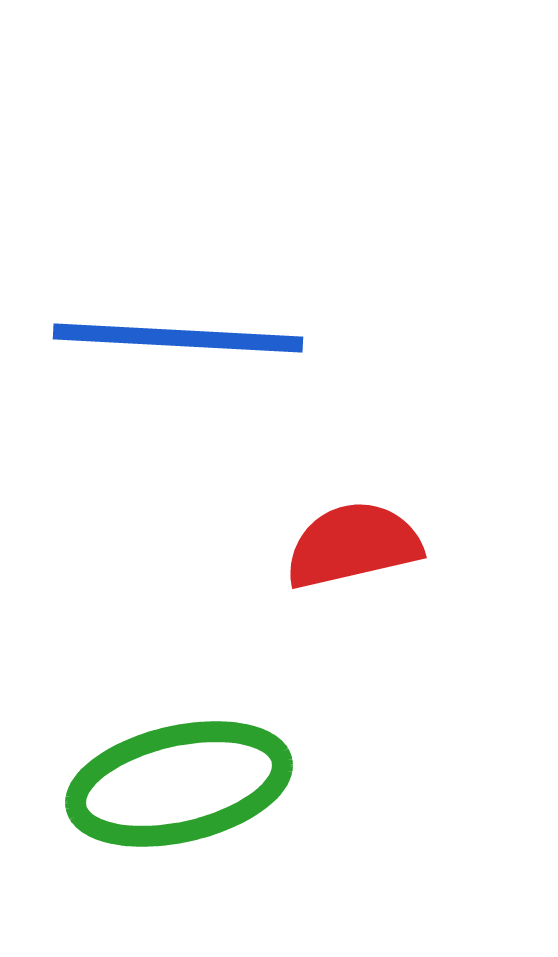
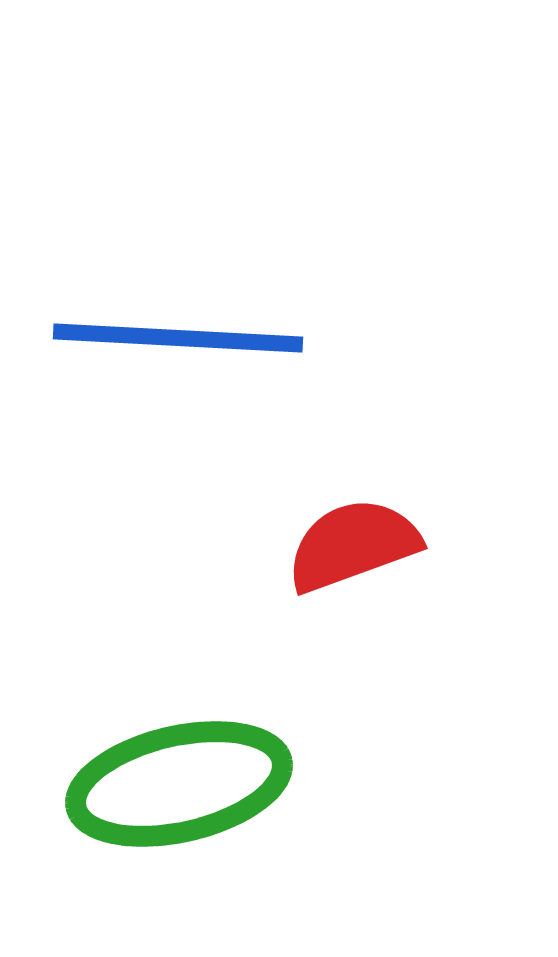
red semicircle: rotated 7 degrees counterclockwise
